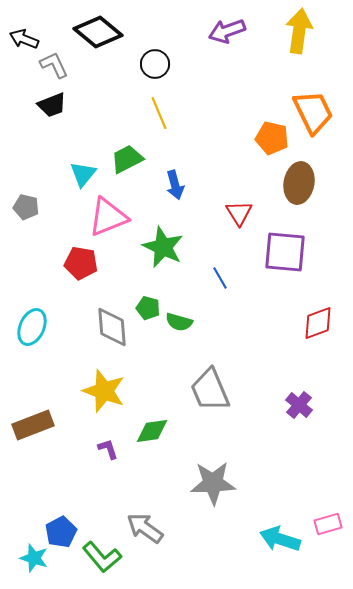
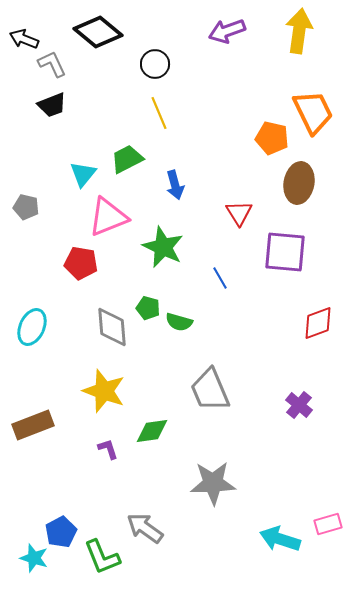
gray L-shape: moved 2 px left, 1 px up
green L-shape: rotated 18 degrees clockwise
